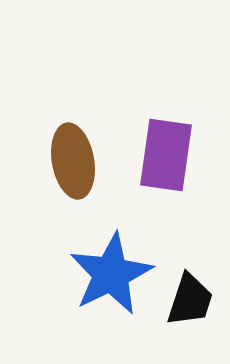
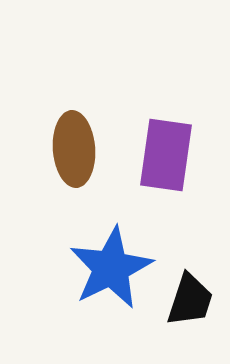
brown ellipse: moved 1 px right, 12 px up; rotated 6 degrees clockwise
blue star: moved 6 px up
